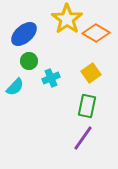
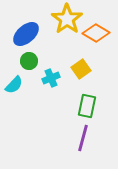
blue ellipse: moved 2 px right
yellow square: moved 10 px left, 4 px up
cyan semicircle: moved 1 px left, 2 px up
purple line: rotated 20 degrees counterclockwise
